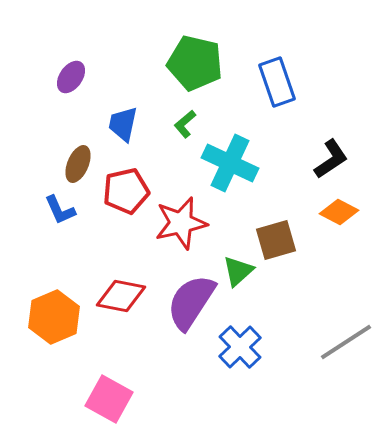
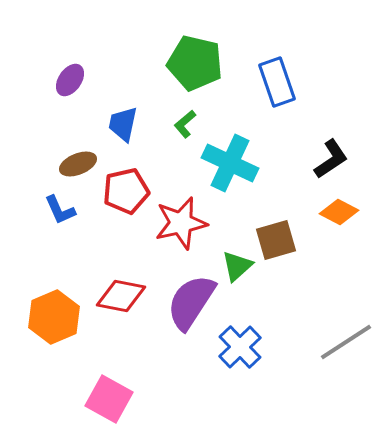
purple ellipse: moved 1 px left, 3 px down
brown ellipse: rotated 45 degrees clockwise
green triangle: moved 1 px left, 5 px up
